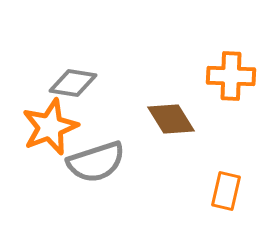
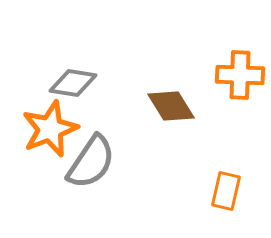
orange cross: moved 9 px right, 1 px up
brown diamond: moved 13 px up
orange star: moved 2 px down
gray semicircle: moved 5 px left; rotated 38 degrees counterclockwise
